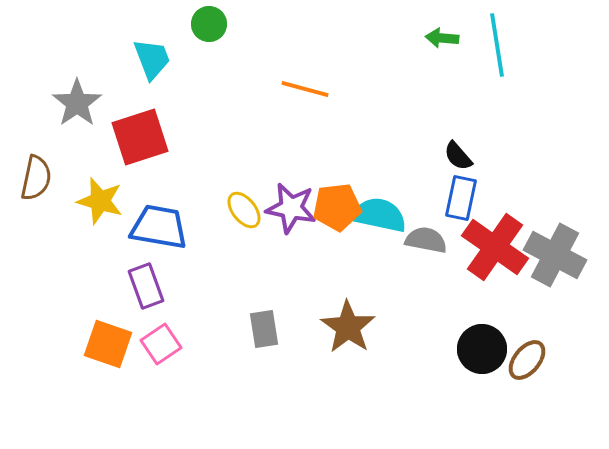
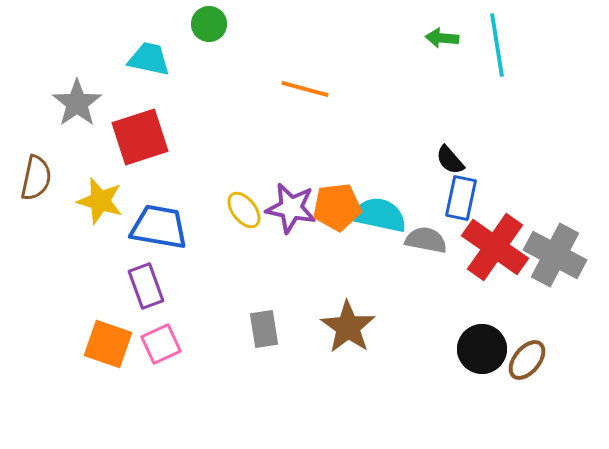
cyan trapezoid: moved 3 px left; rotated 57 degrees counterclockwise
black semicircle: moved 8 px left, 4 px down
pink square: rotated 9 degrees clockwise
